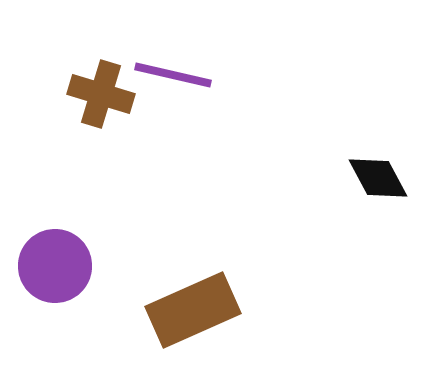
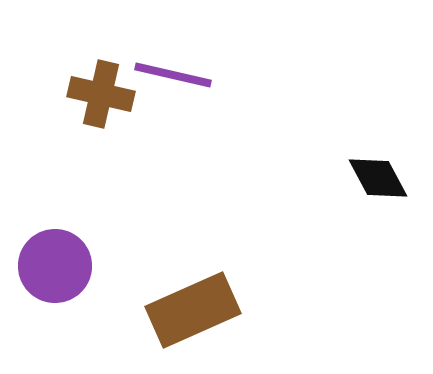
brown cross: rotated 4 degrees counterclockwise
